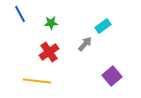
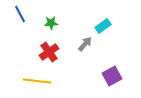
purple square: rotated 12 degrees clockwise
